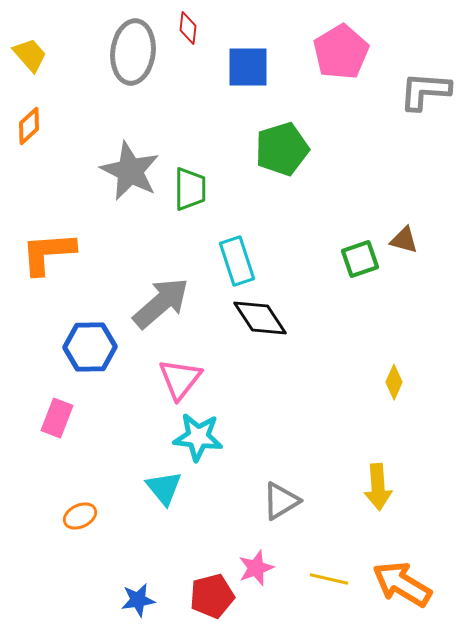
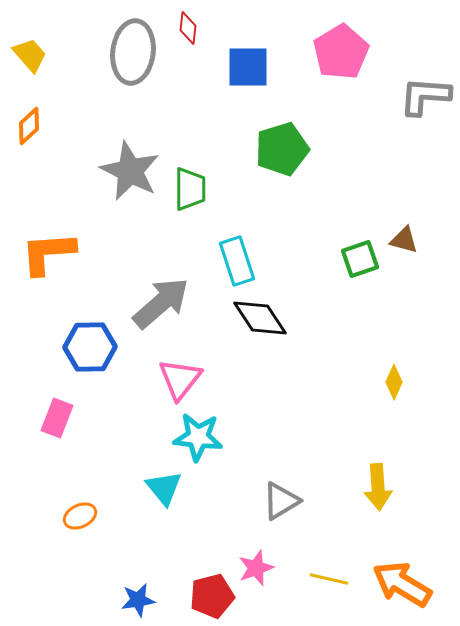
gray L-shape: moved 5 px down
